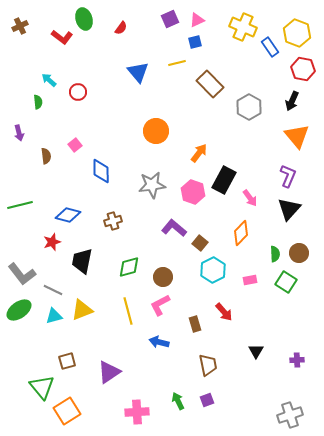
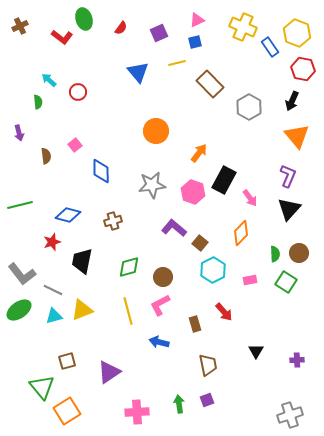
purple square at (170, 19): moved 11 px left, 14 px down
green arrow at (178, 401): moved 1 px right, 3 px down; rotated 18 degrees clockwise
